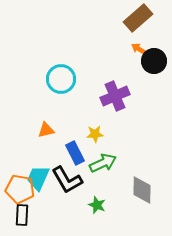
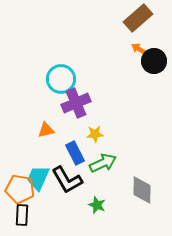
purple cross: moved 39 px left, 7 px down
